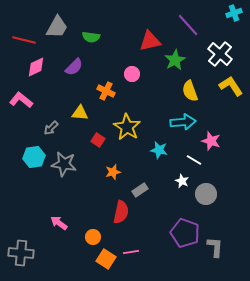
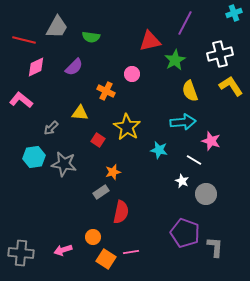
purple line: moved 3 px left, 2 px up; rotated 70 degrees clockwise
white cross: rotated 35 degrees clockwise
gray rectangle: moved 39 px left, 2 px down
pink arrow: moved 4 px right, 27 px down; rotated 54 degrees counterclockwise
